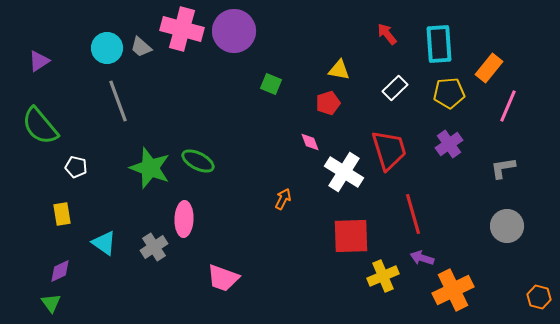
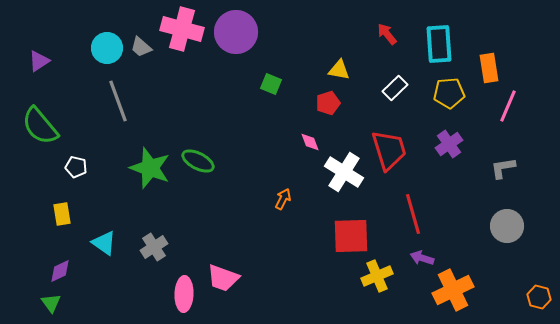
purple circle: moved 2 px right, 1 px down
orange rectangle: rotated 48 degrees counterclockwise
pink ellipse: moved 75 px down
yellow cross: moved 6 px left
